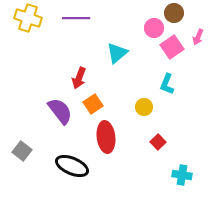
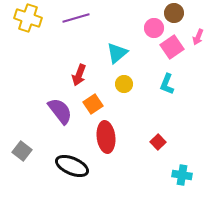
purple line: rotated 16 degrees counterclockwise
red arrow: moved 3 px up
yellow circle: moved 20 px left, 23 px up
